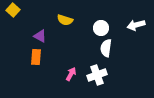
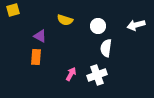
yellow square: rotated 32 degrees clockwise
white circle: moved 3 px left, 2 px up
